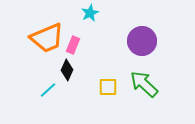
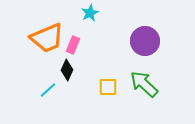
purple circle: moved 3 px right
